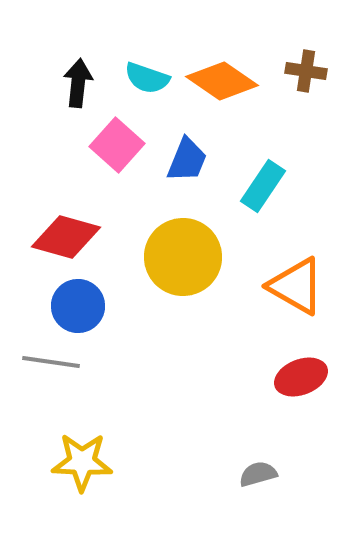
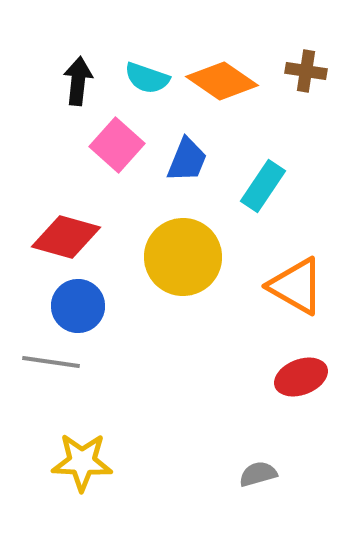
black arrow: moved 2 px up
